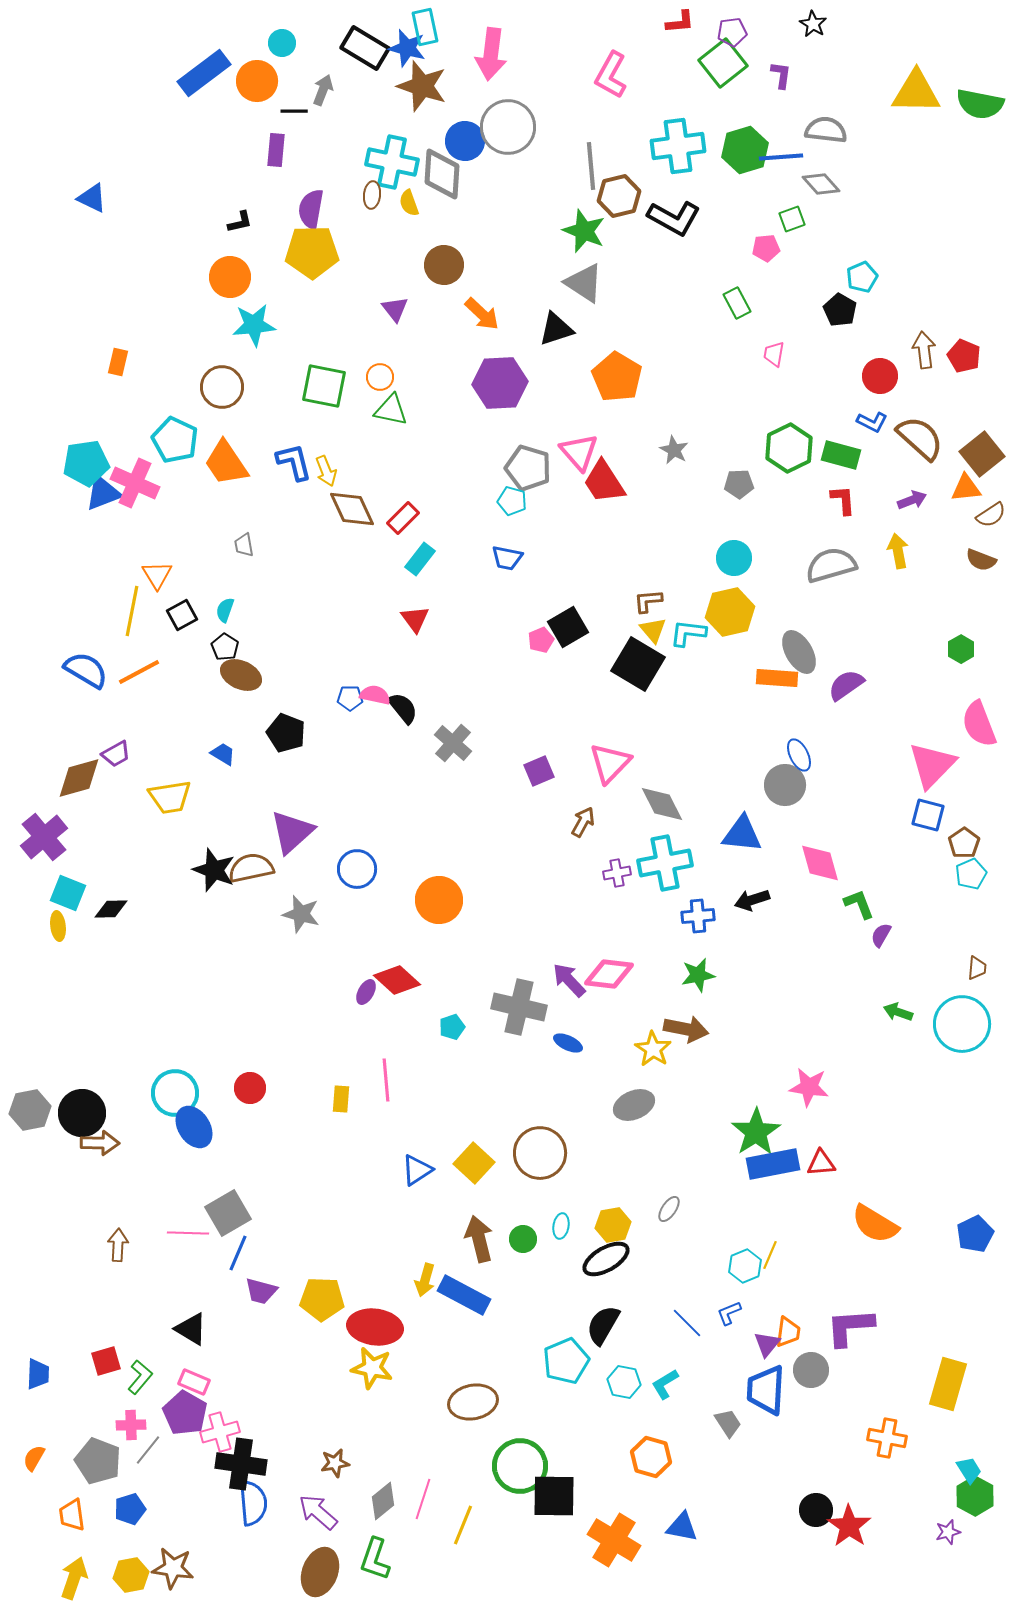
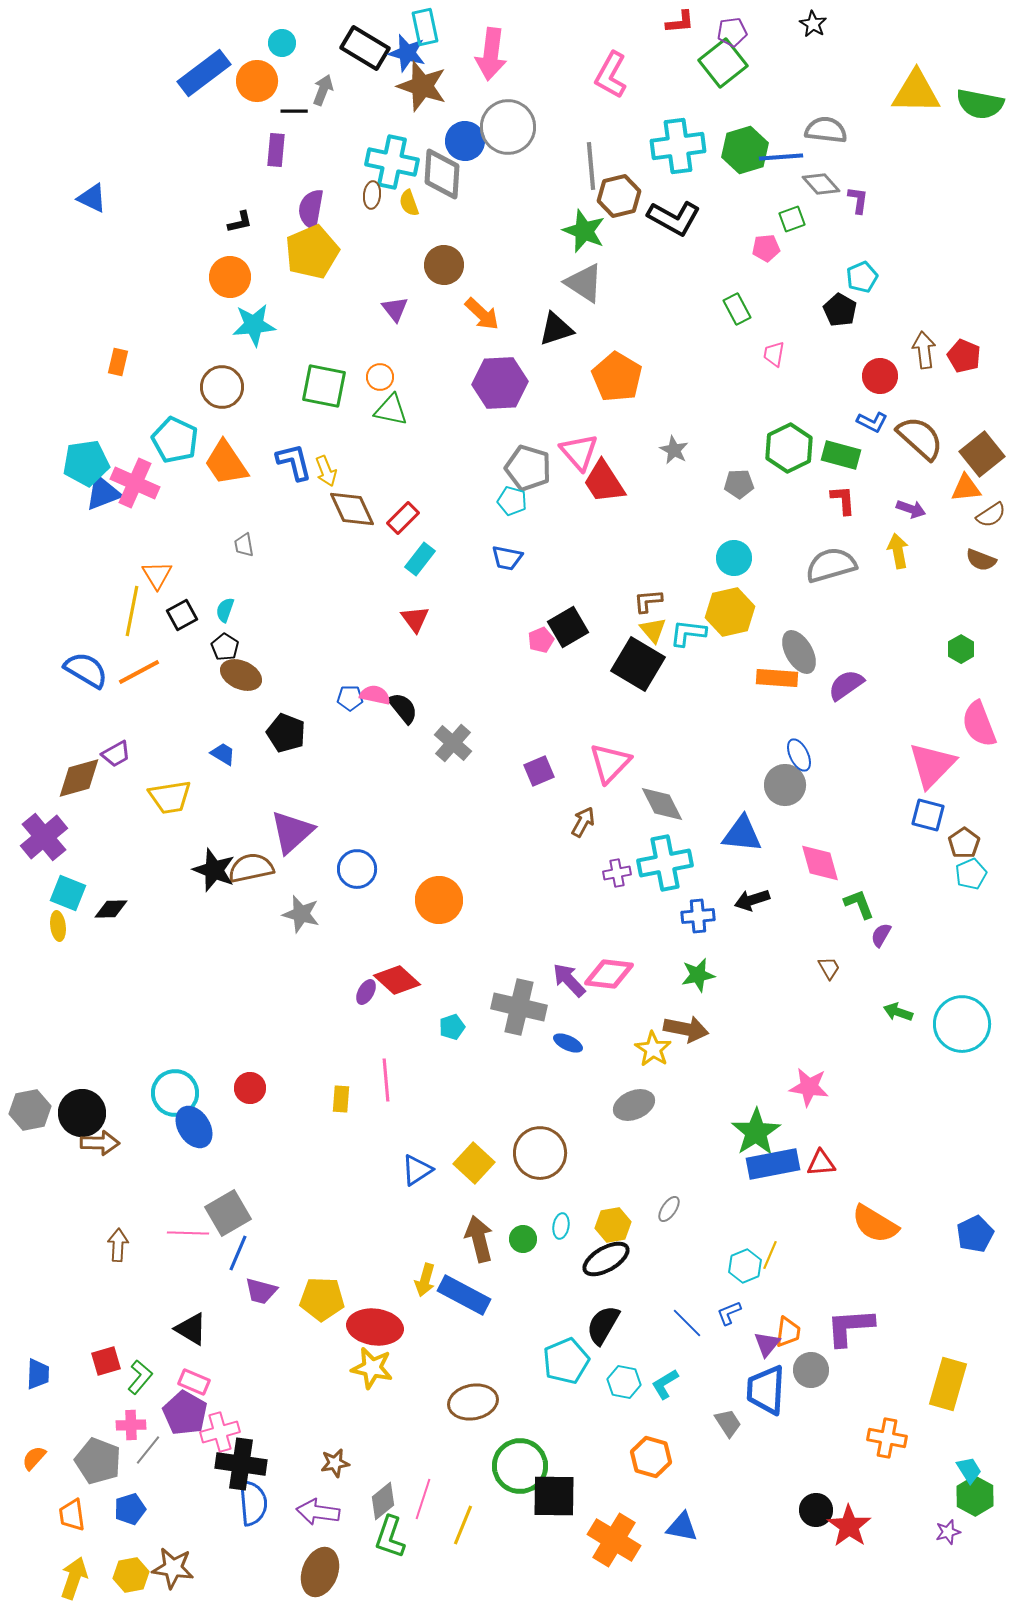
blue star at (407, 48): moved 5 px down
purple L-shape at (781, 75): moved 77 px right, 125 px down
yellow pentagon at (312, 252): rotated 22 degrees counterclockwise
green rectangle at (737, 303): moved 6 px down
purple arrow at (912, 500): moved 1 px left, 9 px down; rotated 40 degrees clockwise
brown trapezoid at (977, 968): moved 148 px left; rotated 35 degrees counterclockwise
orange semicircle at (34, 1458): rotated 12 degrees clockwise
purple arrow at (318, 1512): rotated 33 degrees counterclockwise
green L-shape at (375, 1559): moved 15 px right, 22 px up
